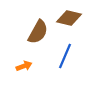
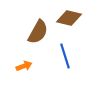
blue line: rotated 40 degrees counterclockwise
